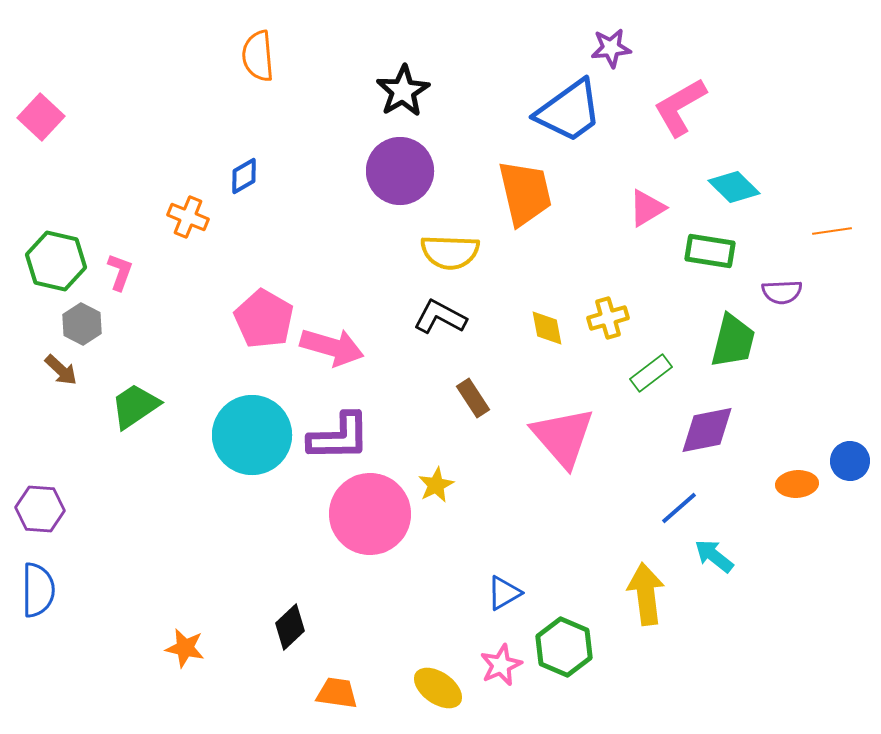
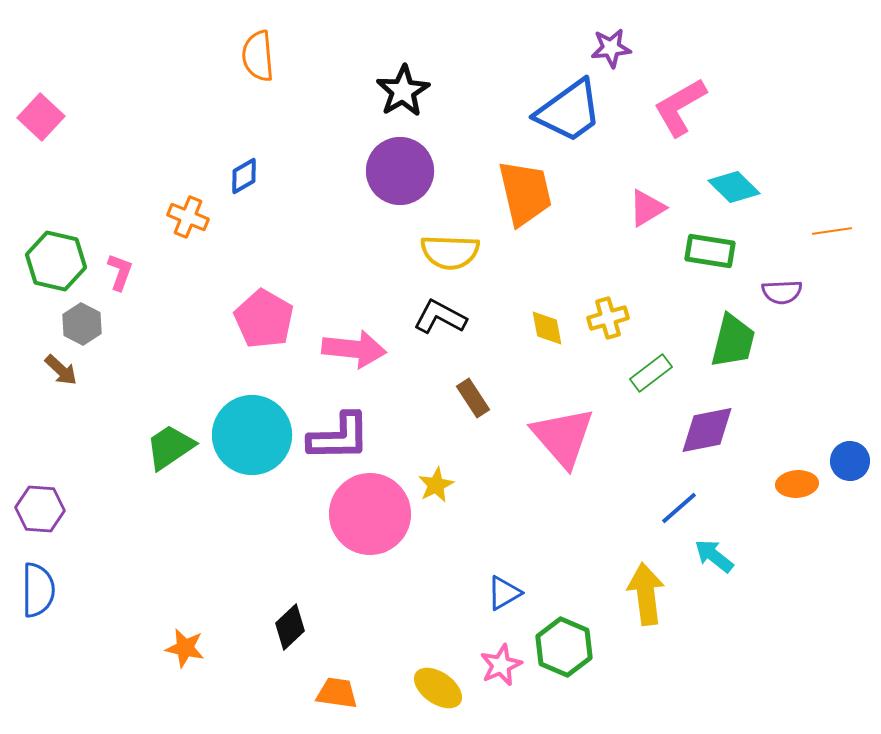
pink arrow at (332, 347): moved 22 px right, 2 px down; rotated 10 degrees counterclockwise
green trapezoid at (135, 406): moved 35 px right, 41 px down
